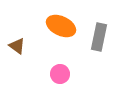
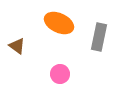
orange ellipse: moved 2 px left, 3 px up
